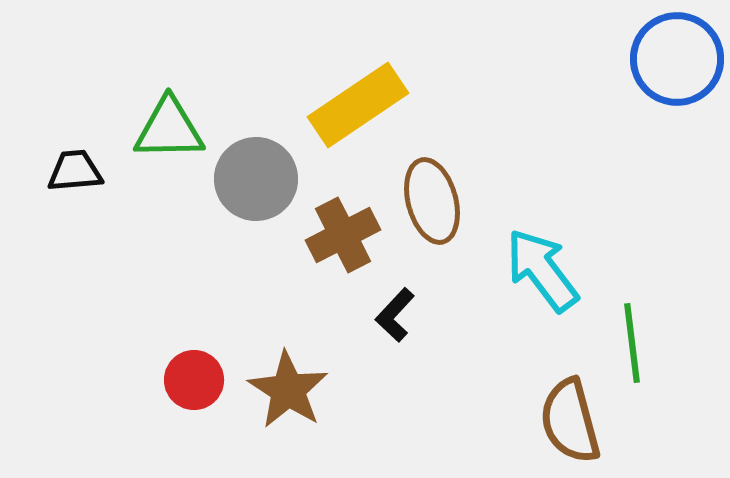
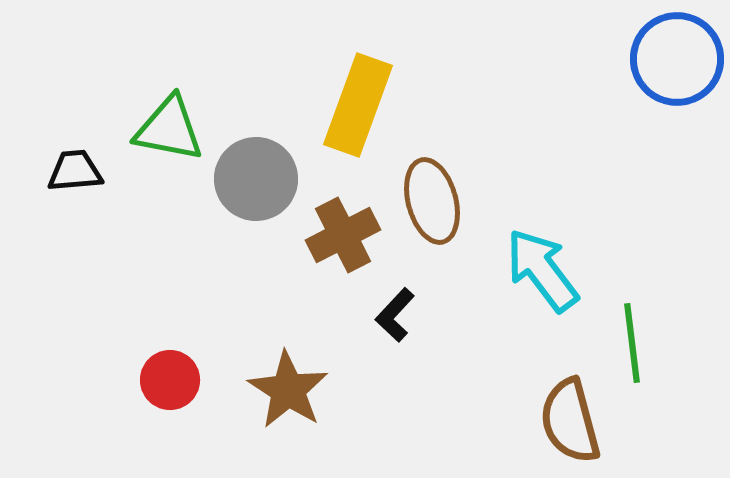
yellow rectangle: rotated 36 degrees counterclockwise
green triangle: rotated 12 degrees clockwise
red circle: moved 24 px left
